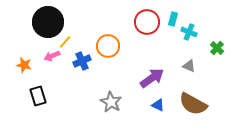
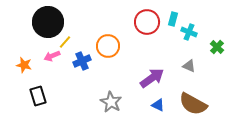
green cross: moved 1 px up
